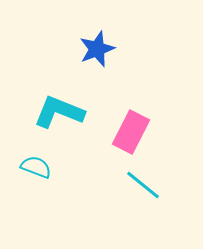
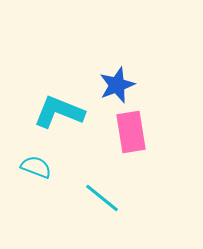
blue star: moved 20 px right, 36 px down
pink rectangle: rotated 36 degrees counterclockwise
cyan line: moved 41 px left, 13 px down
